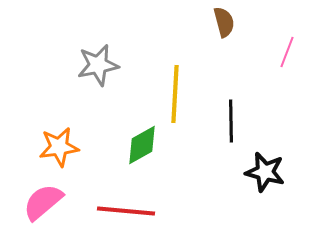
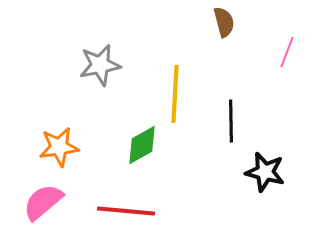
gray star: moved 2 px right
